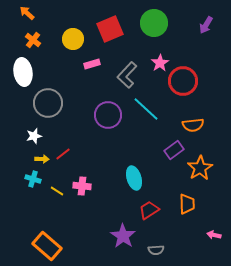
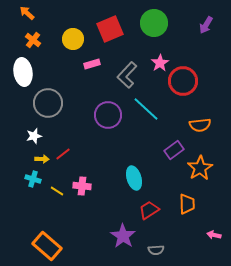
orange semicircle: moved 7 px right
